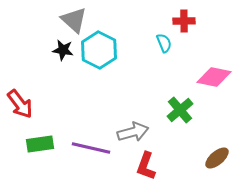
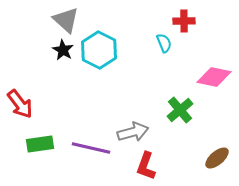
gray triangle: moved 8 px left
black star: rotated 20 degrees clockwise
